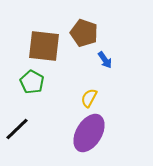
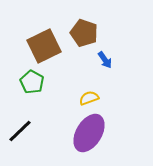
brown square: rotated 32 degrees counterclockwise
yellow semicircle: rotated 42 degrees clockwise
black line: moved 3 px right, 2 px down
